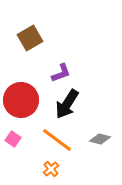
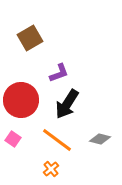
purple L-shape: moved 2 px left
